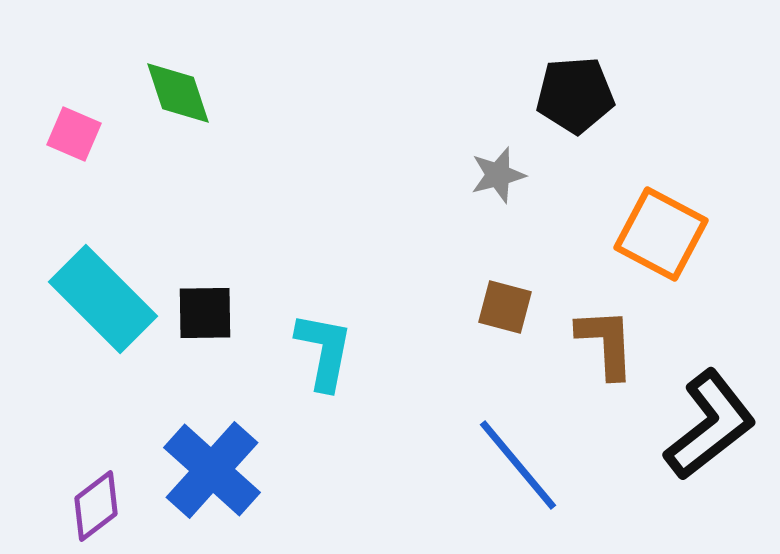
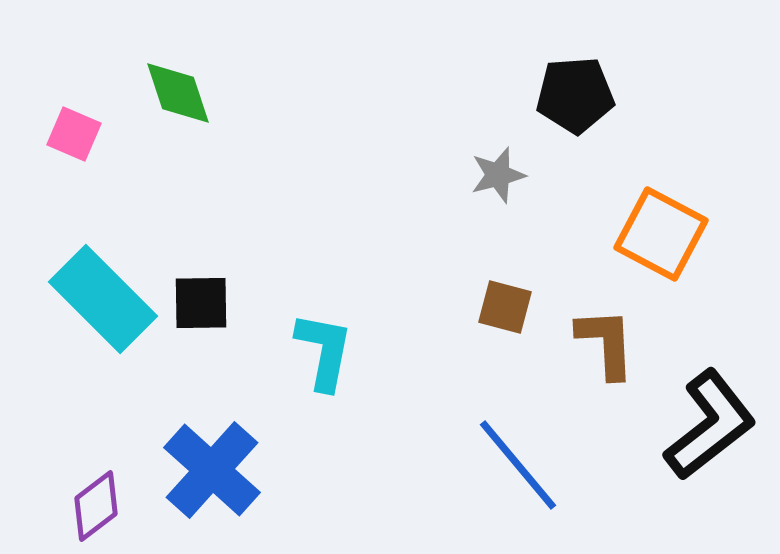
black square: moved 4 px left, 10 px up
